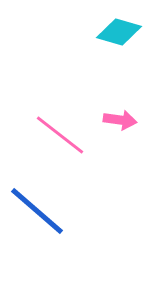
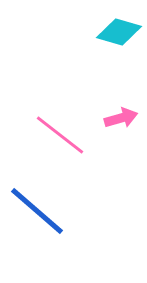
pink arrow: moved 1 px right, 2 px up; rotated 24 degrees counterclockwise
